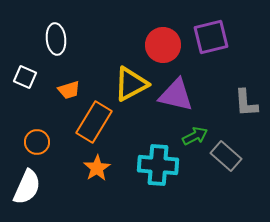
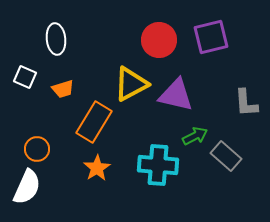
red circle: moved 4 px left, 5 px up
orange trapezoid: moved 6 px left, 1 px up
orange circle: moved 7 px down
